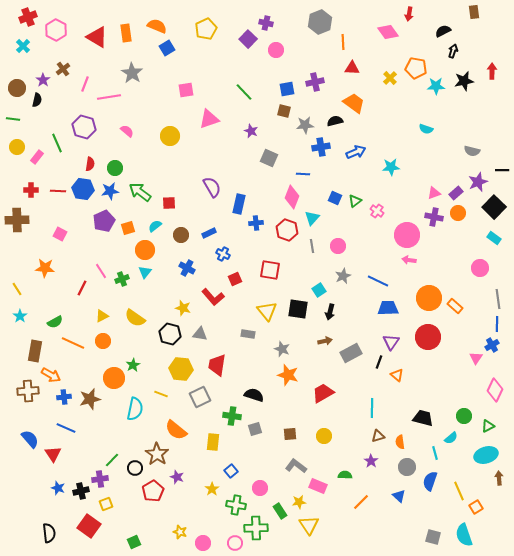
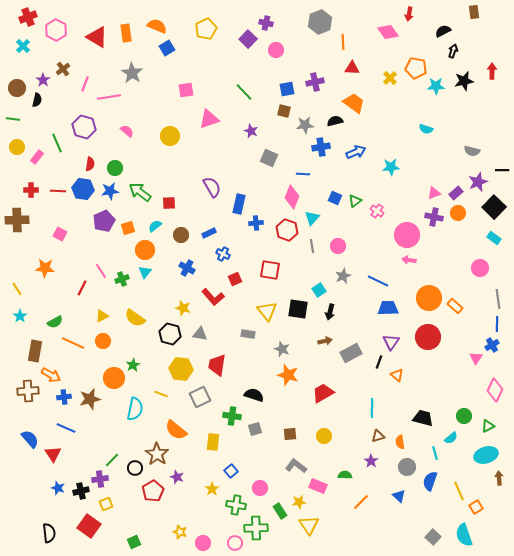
gray square at (433, 537): rotated 28 degrees clockwise
